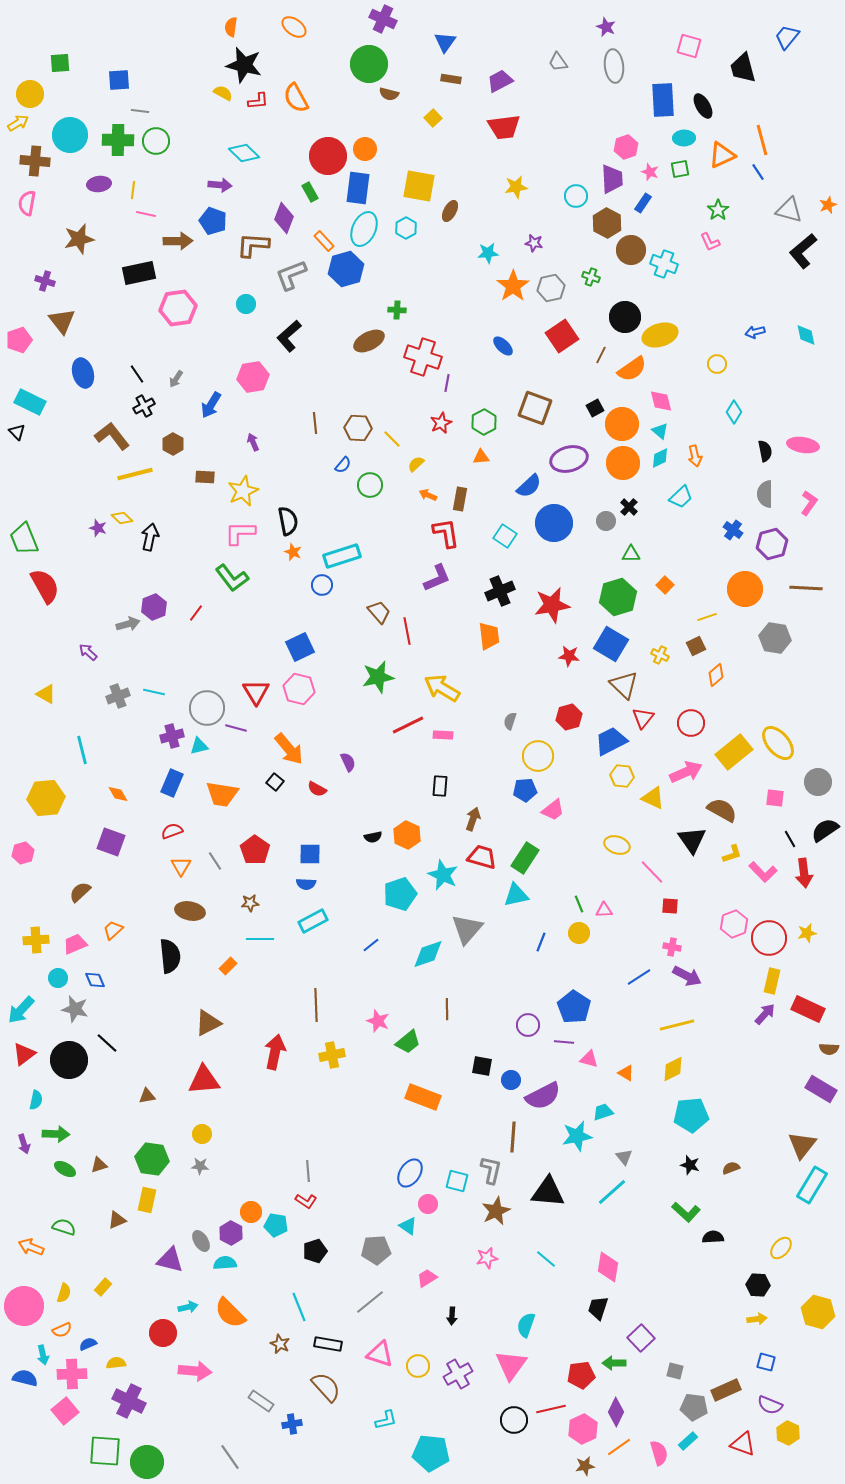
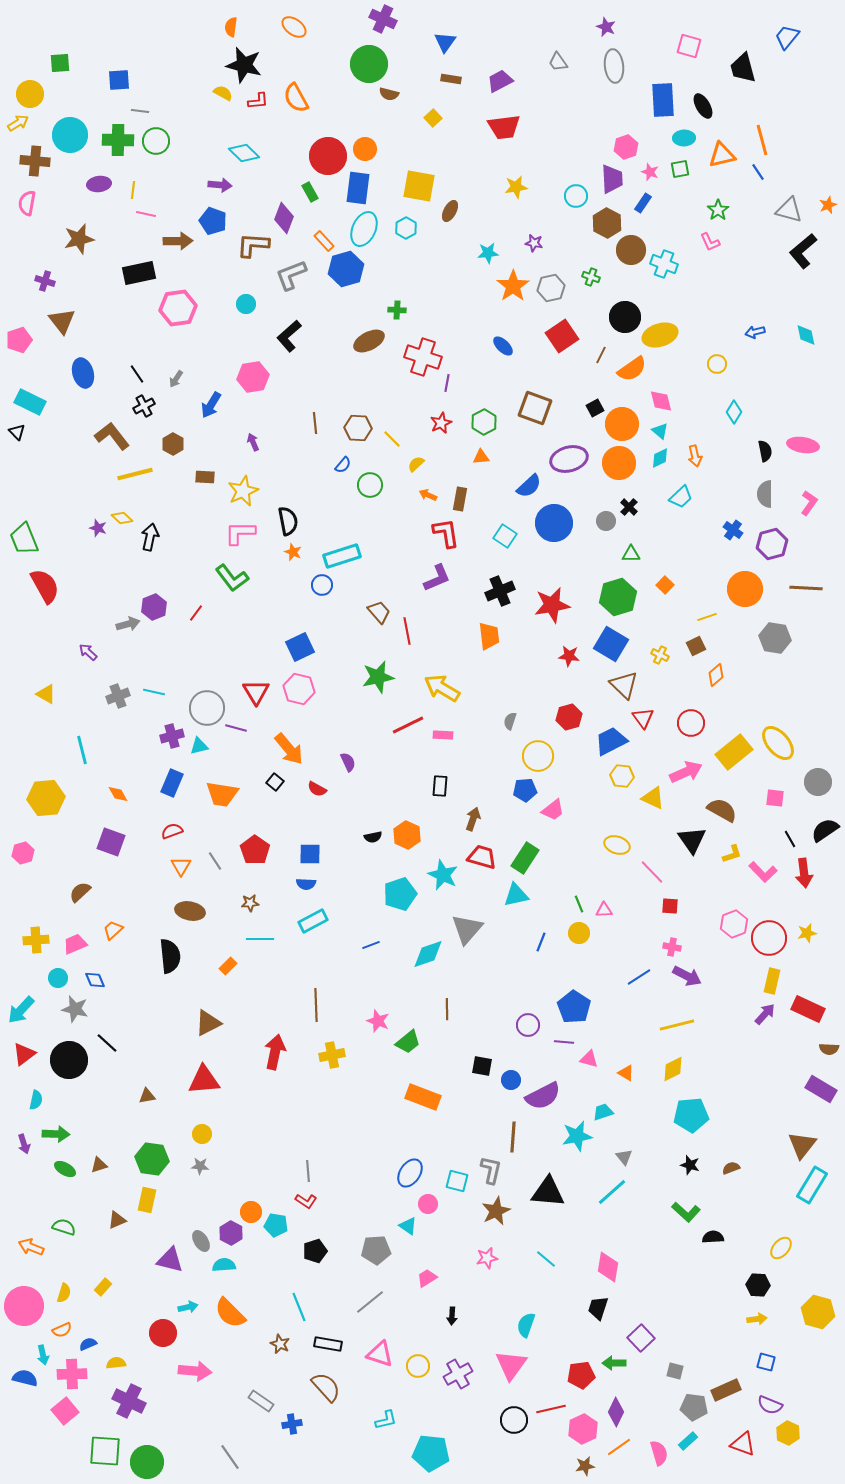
orange triangle at (722, 155): rotated 12 degrees clockwise
orange circle at (623, 463): moved 4 px left
red triangle at (643, 718): rotated 15 degrees counterclockwise
blue line at (371, 945): rotated 18 degrees clockwise
cyan semicircle at (225, 1263): moved 1 px left, 2 px down
